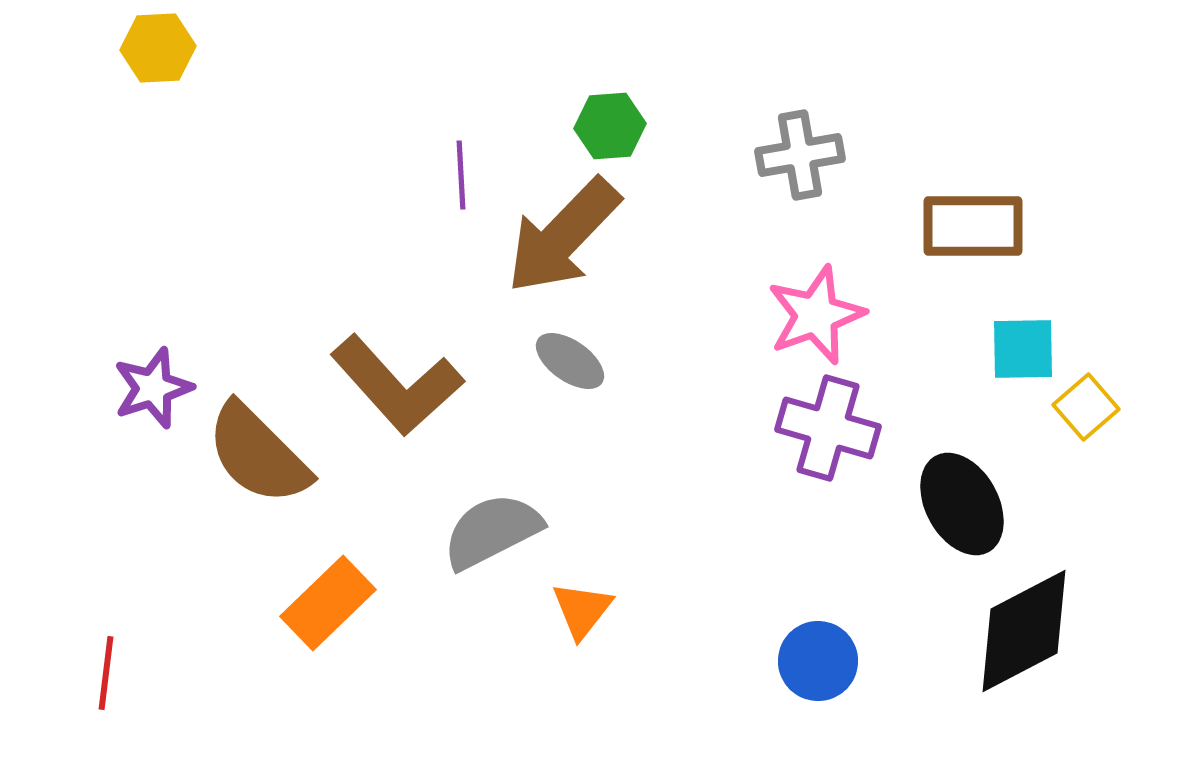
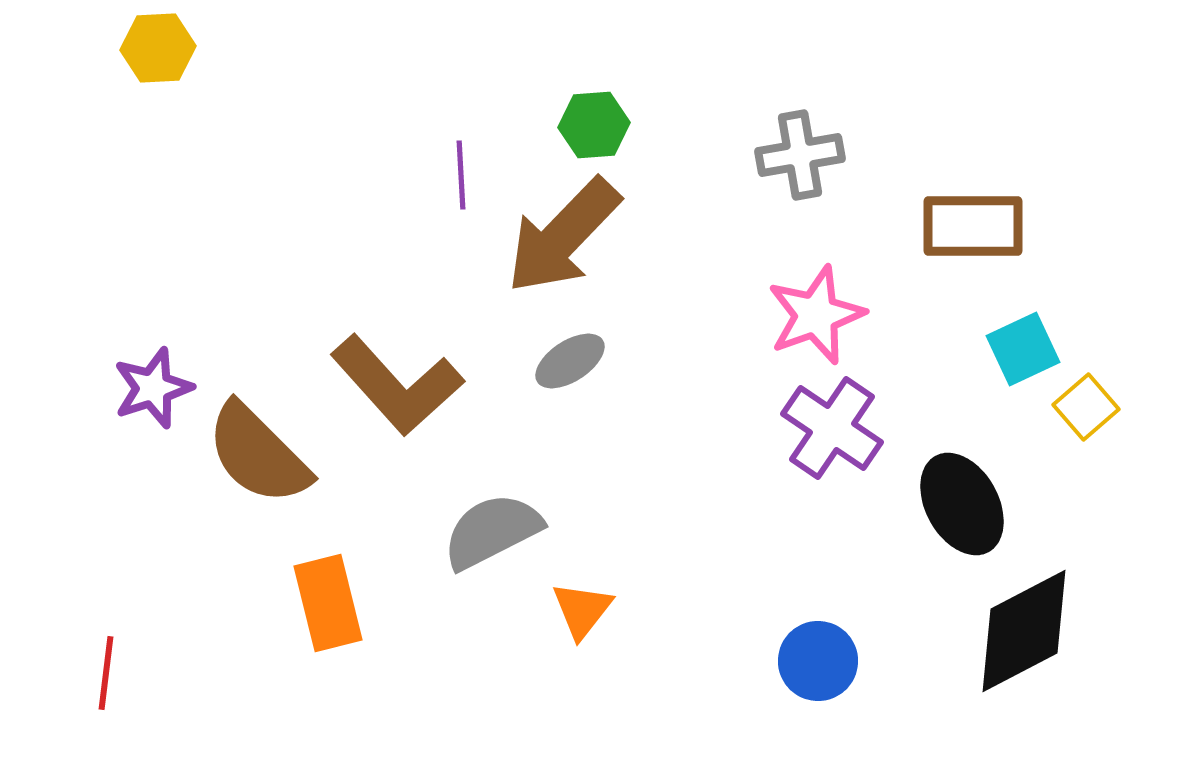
green hexagon: moved 16 px left, 1 px up
cyan square: rotated 24 degrees counterclockwise
gray ellipse: rotated 68 degrees counterclockwise
purple cross: moved 4 px right; rotated 18 degrees clockwise
orange rectangle: rotated 60 degrees counterclockwise
